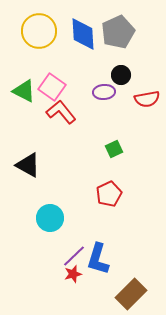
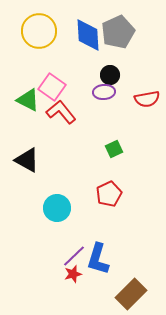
blue diamond: moved 5 px right, 1 px down
black circle: moved 11 px left
green triangle: moved 4 px right, 9 px down
black triangle: moved 1 px left, 5 px up
cyan circle: moved 7 px right, 10 px up
